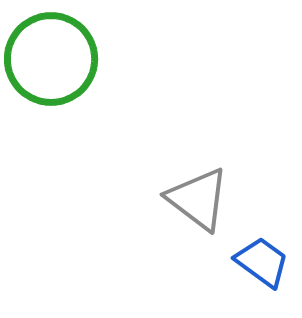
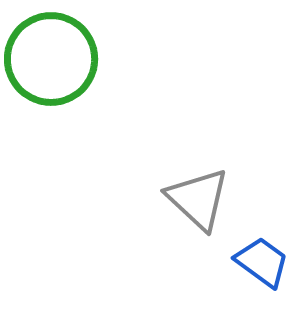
gray triangle: rotated 6 degrees clockwise
